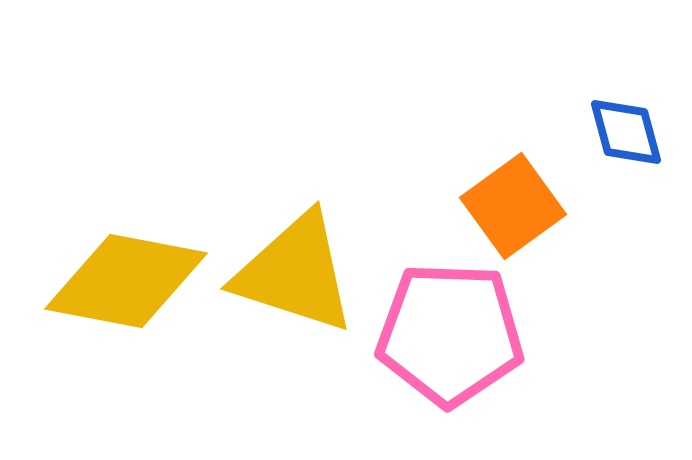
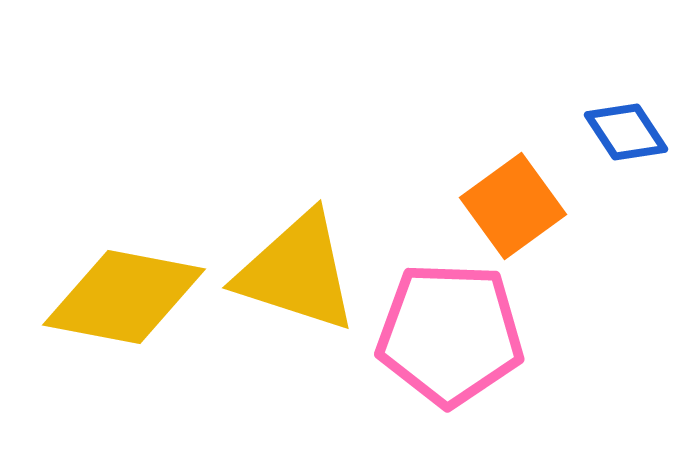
blue diamond: rotated 18 degrees counterclockwise
yellow triangle: moved 2 px right, 1 px up
yellow diamond: moved 2 px left, 16 px down
